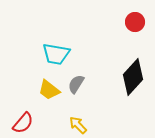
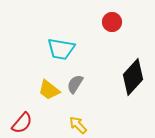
red circle: moved 23 px left
cyan trapezoid: moved 5 px right, 5 px up
gray semicircle: moved 1 px left
red semicircle: moved 1 px left
